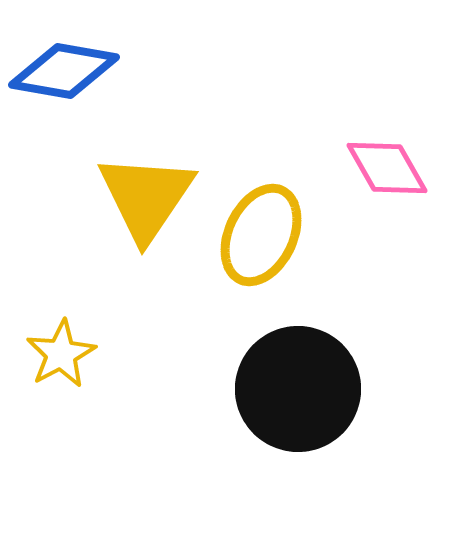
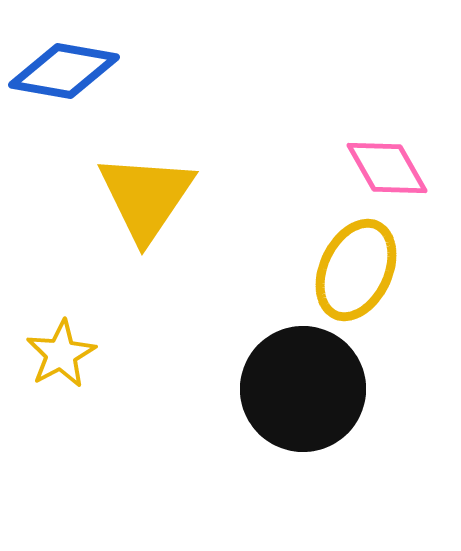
yellow ellipse: moved 95 px right, 35 px down
black circle: moved 5 px right
